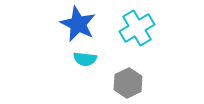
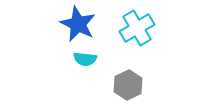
gray hexagon: moved 2 px down
